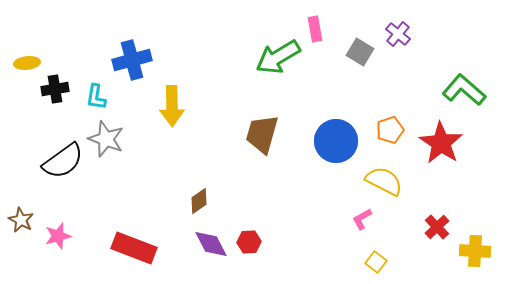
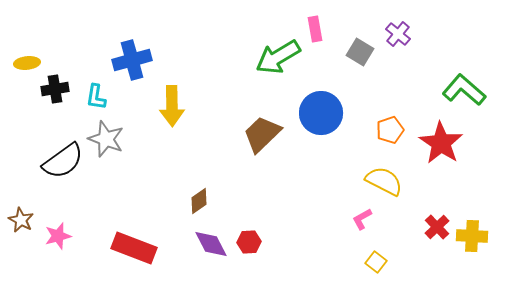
brown trapezoid: rotated 30 degrees clockwise
blue circle: moved 15 px left, 28 px up
yellow cross: moved 3 px left, 15 px up
